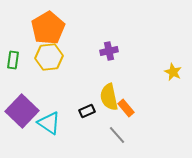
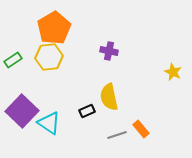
orange pentagon: moved 6 px right
purple cross: rotated 24 degrees clockwise
green rectangle: rotated 48 degrees clockwise
orange rectangle: moved 15 px right, 21 px down
gray line: rotated 66 degrees counterclockwise
